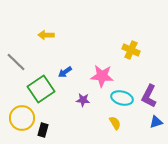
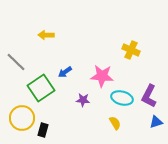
green square: moved 1 px up
